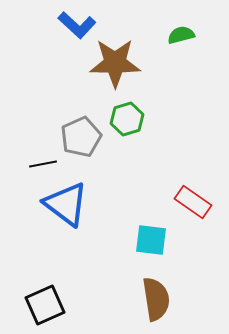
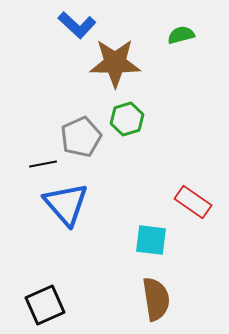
blue triangle: rotated 12 degrees clockwise
